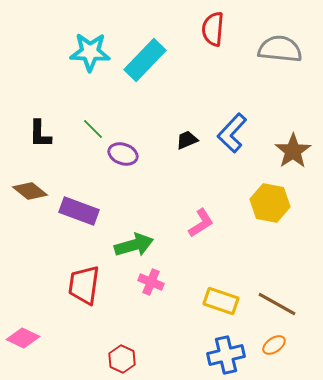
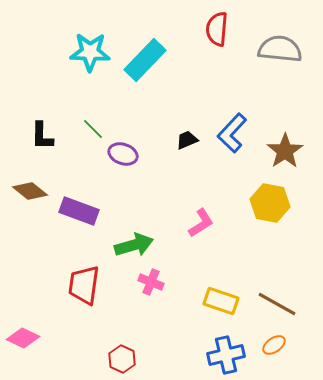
red semicircle: moved 4 px right
black L-shape: moved 2 px right, 2 px down
brown star: moved 8 px left
